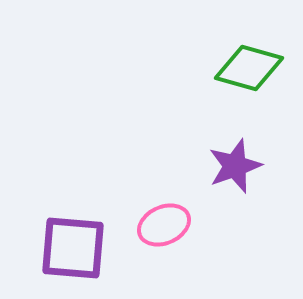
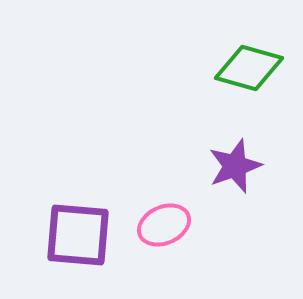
purple square: moved 5 px right, 13 px up
